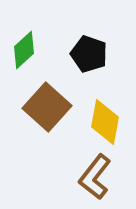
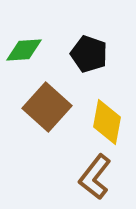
green diamond: rotated 39 degrees clockwise
yellow diamond: moved 2 px right
